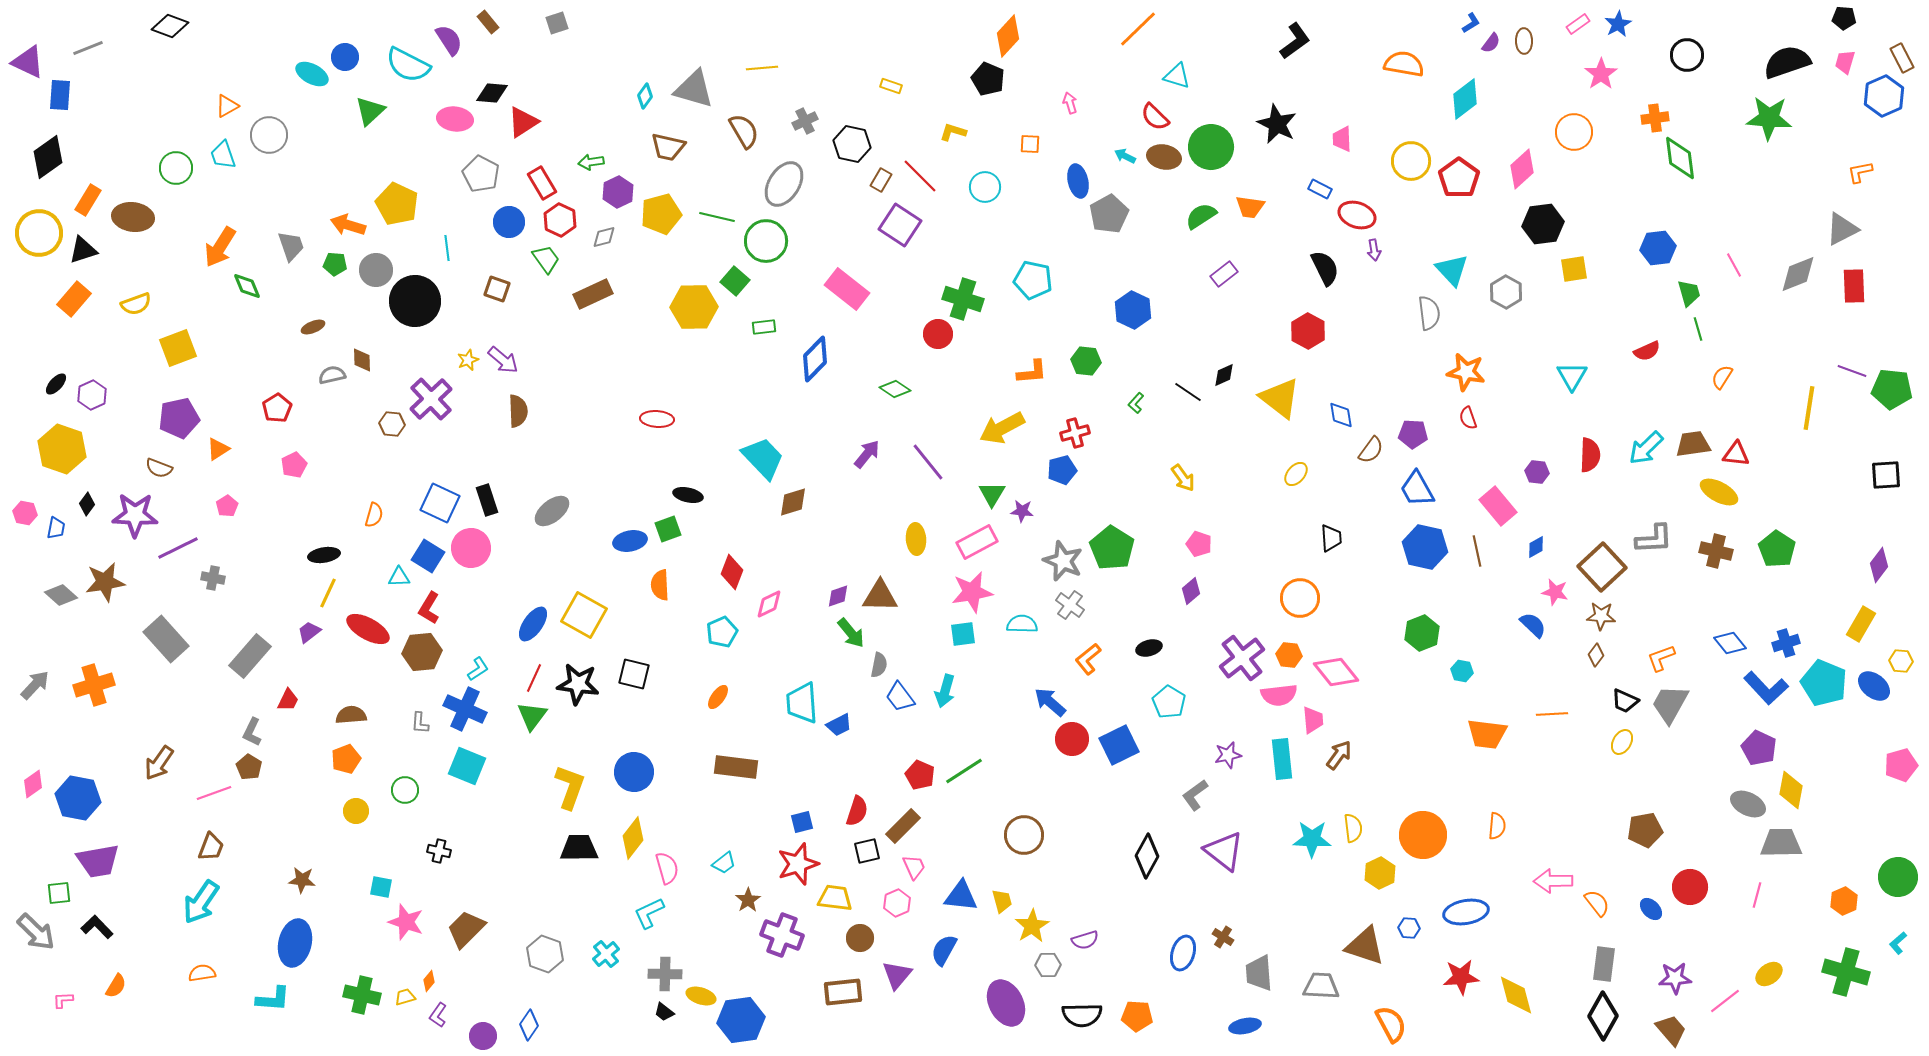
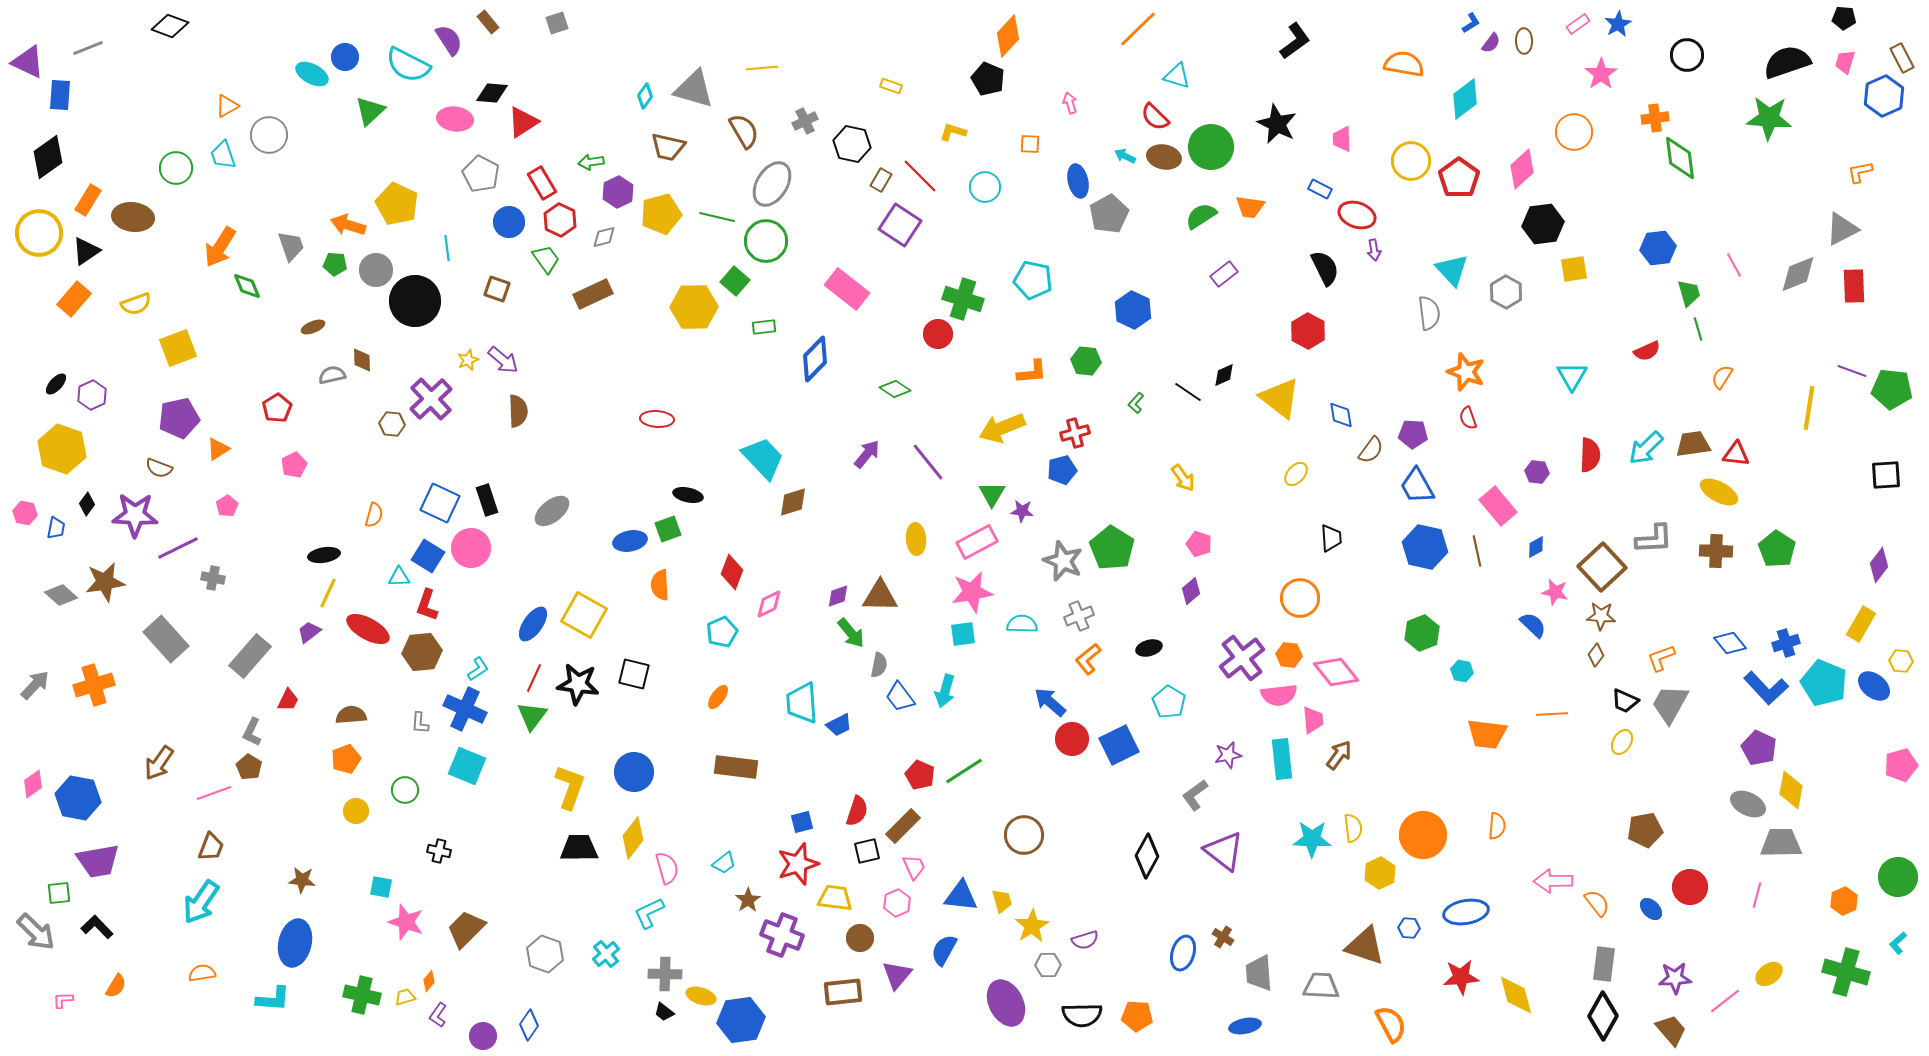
gray ellipse at (784, 184): moved 12 px left
black triangle at (83, 250): moved 3 px right, 1 px down; rotated 16 degrees counterclockwise
orange star at (1466, 372): rotated 9 degrees clockwise
yellow arrow at (1002, 428): rotated 6 degrees clockwise
blue trapezoid at (1417, 489): moved 3 px up
brown cross at (1716, 551): rotated 12 degrees counterclockwise
gray cross at (1070, 605): moved 9 px right, 11 px down; rotated 32 degrees clockwise
red L-shape at (429, 608): moved 2 px left, 3 px up; rotated 12 degrees counterclockwise
